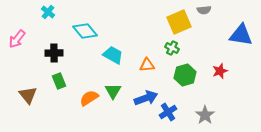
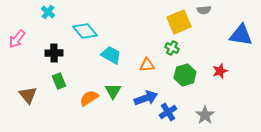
cyan trapezoid: moved 2 px left
